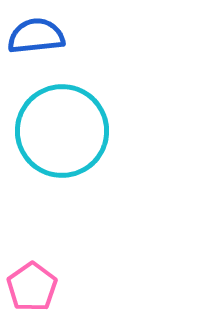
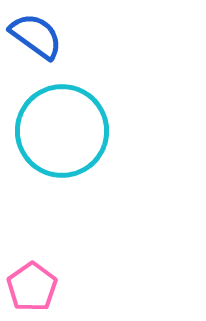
blue semicircle: rotated 42 degrees clockwise
